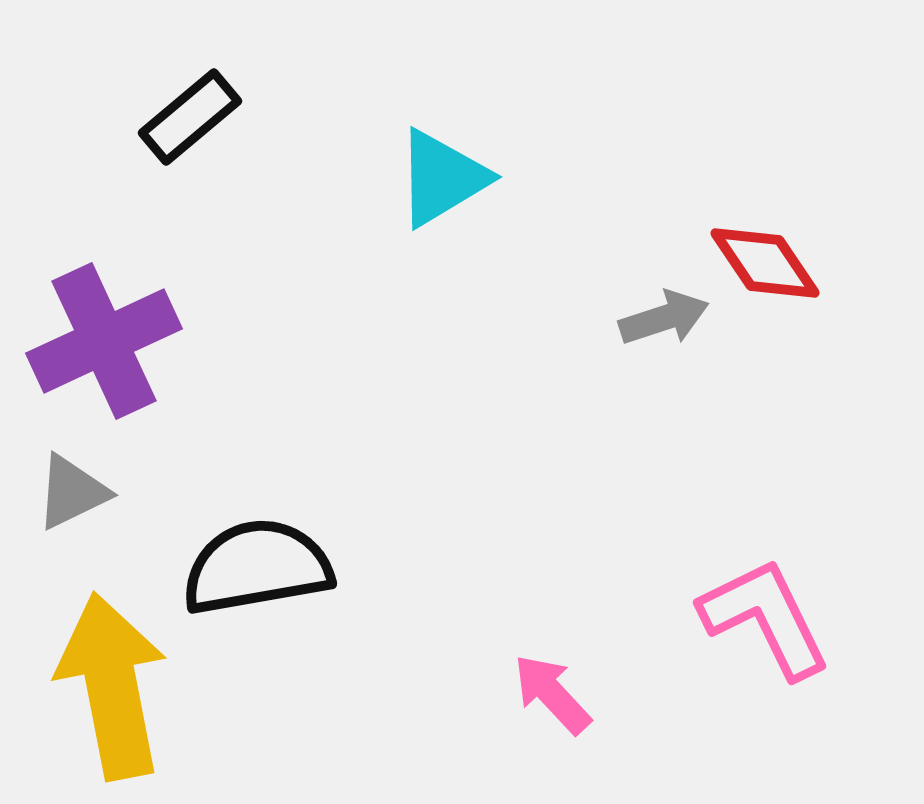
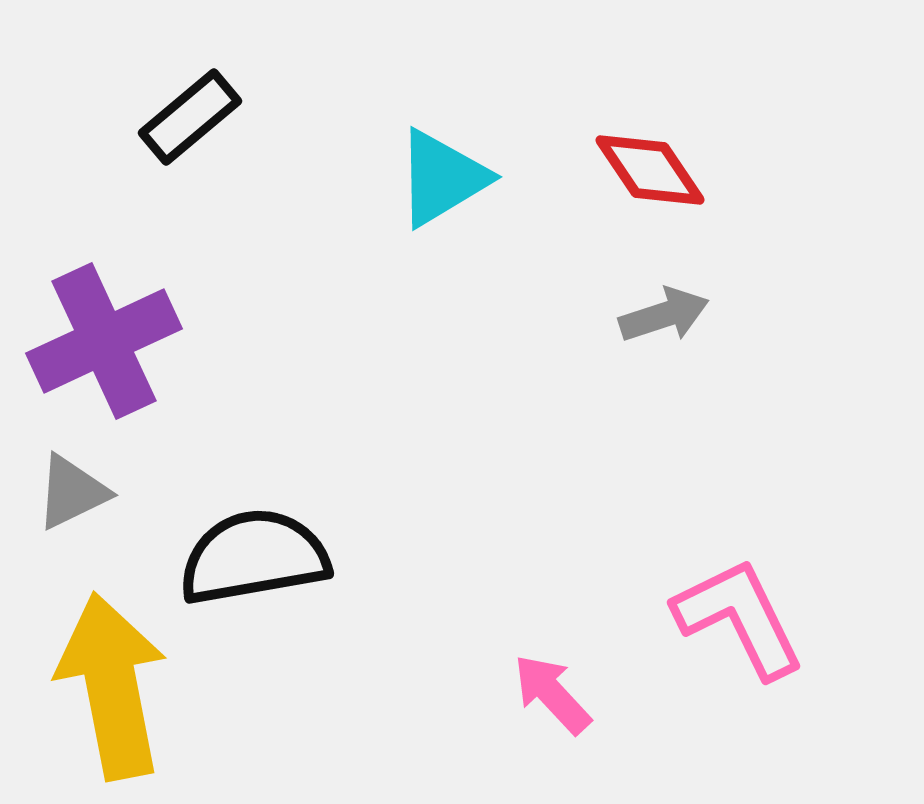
red diamond: moved 115 px left, 93 px up
gray arrow: moved 3 px up
black semicircle: moved 3 px left, 10 px up
pink L-shape: moved 26 px left
